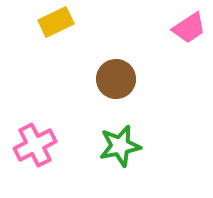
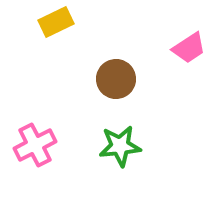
pink trapezoid: moved 20 px down
green star: rotated 6 degrees clockwise
